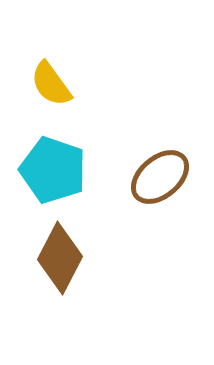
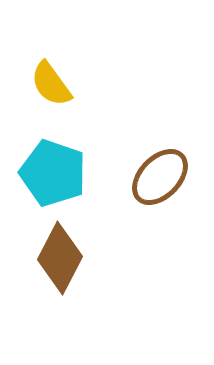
cyan pentagon: moved 3 px down
brown ellipse: rotated 6 degrees counterclockwise
